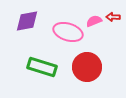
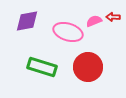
red circle: moved 1 px right
